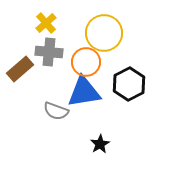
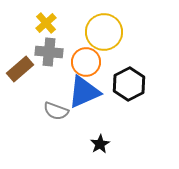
yellow circle: moved 1 px up
blue triangle: rotated 15 degrees counterclockwise
